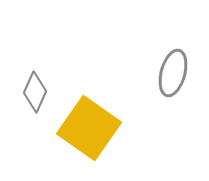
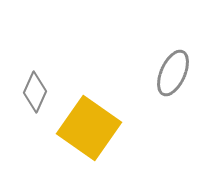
gray ellipse: rotated 9 degrees clockwise
